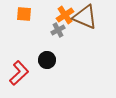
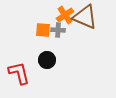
orange square: moved 19 px right, 16 px down
gray cross: rotated 32 degrees clockwise
red L-shape: rotated 60 degrees counterclockwise
